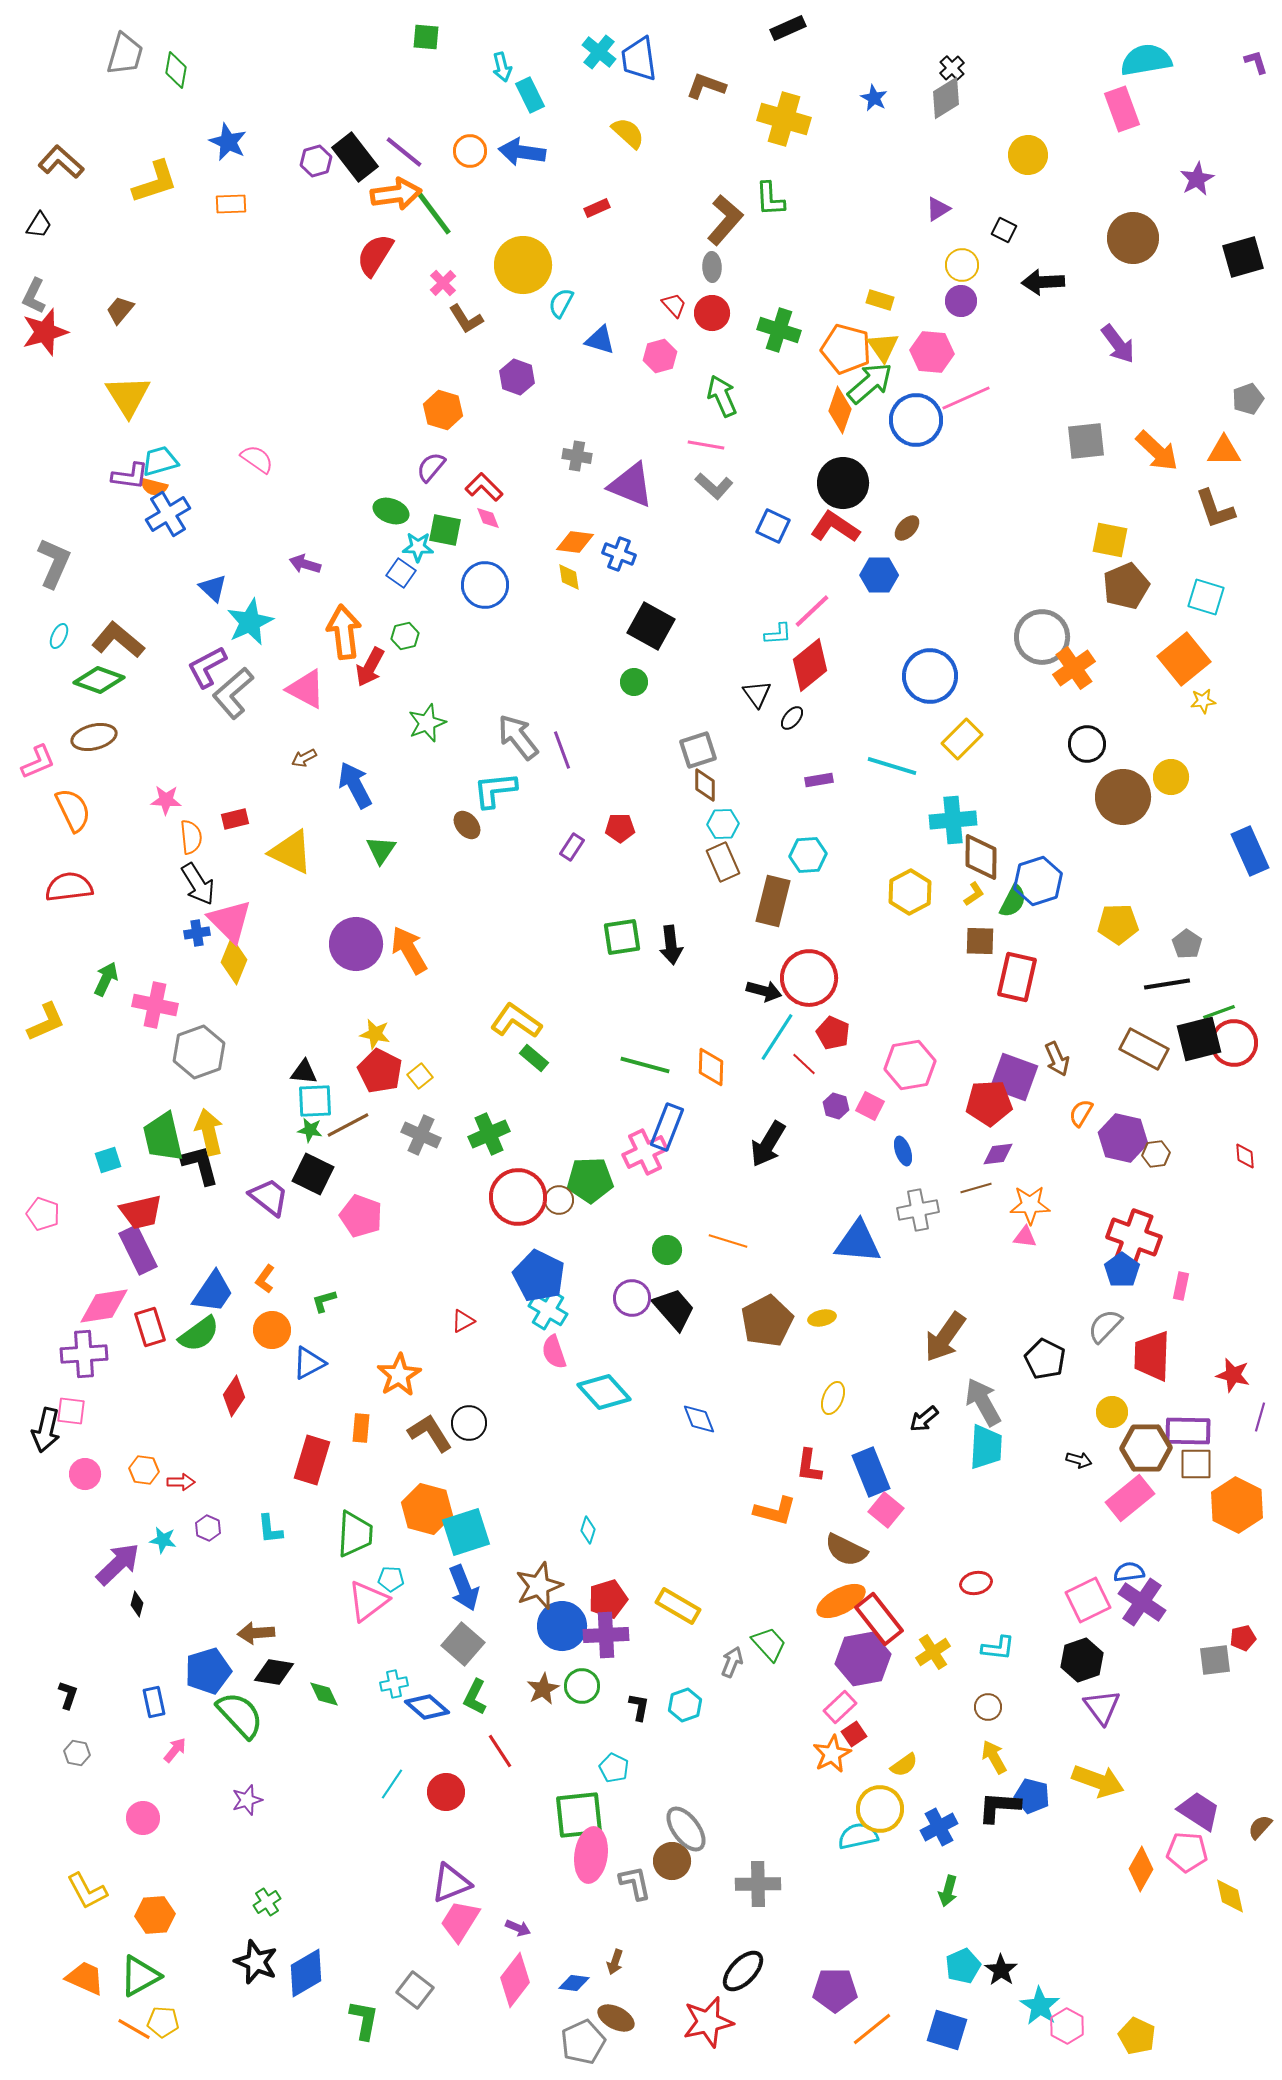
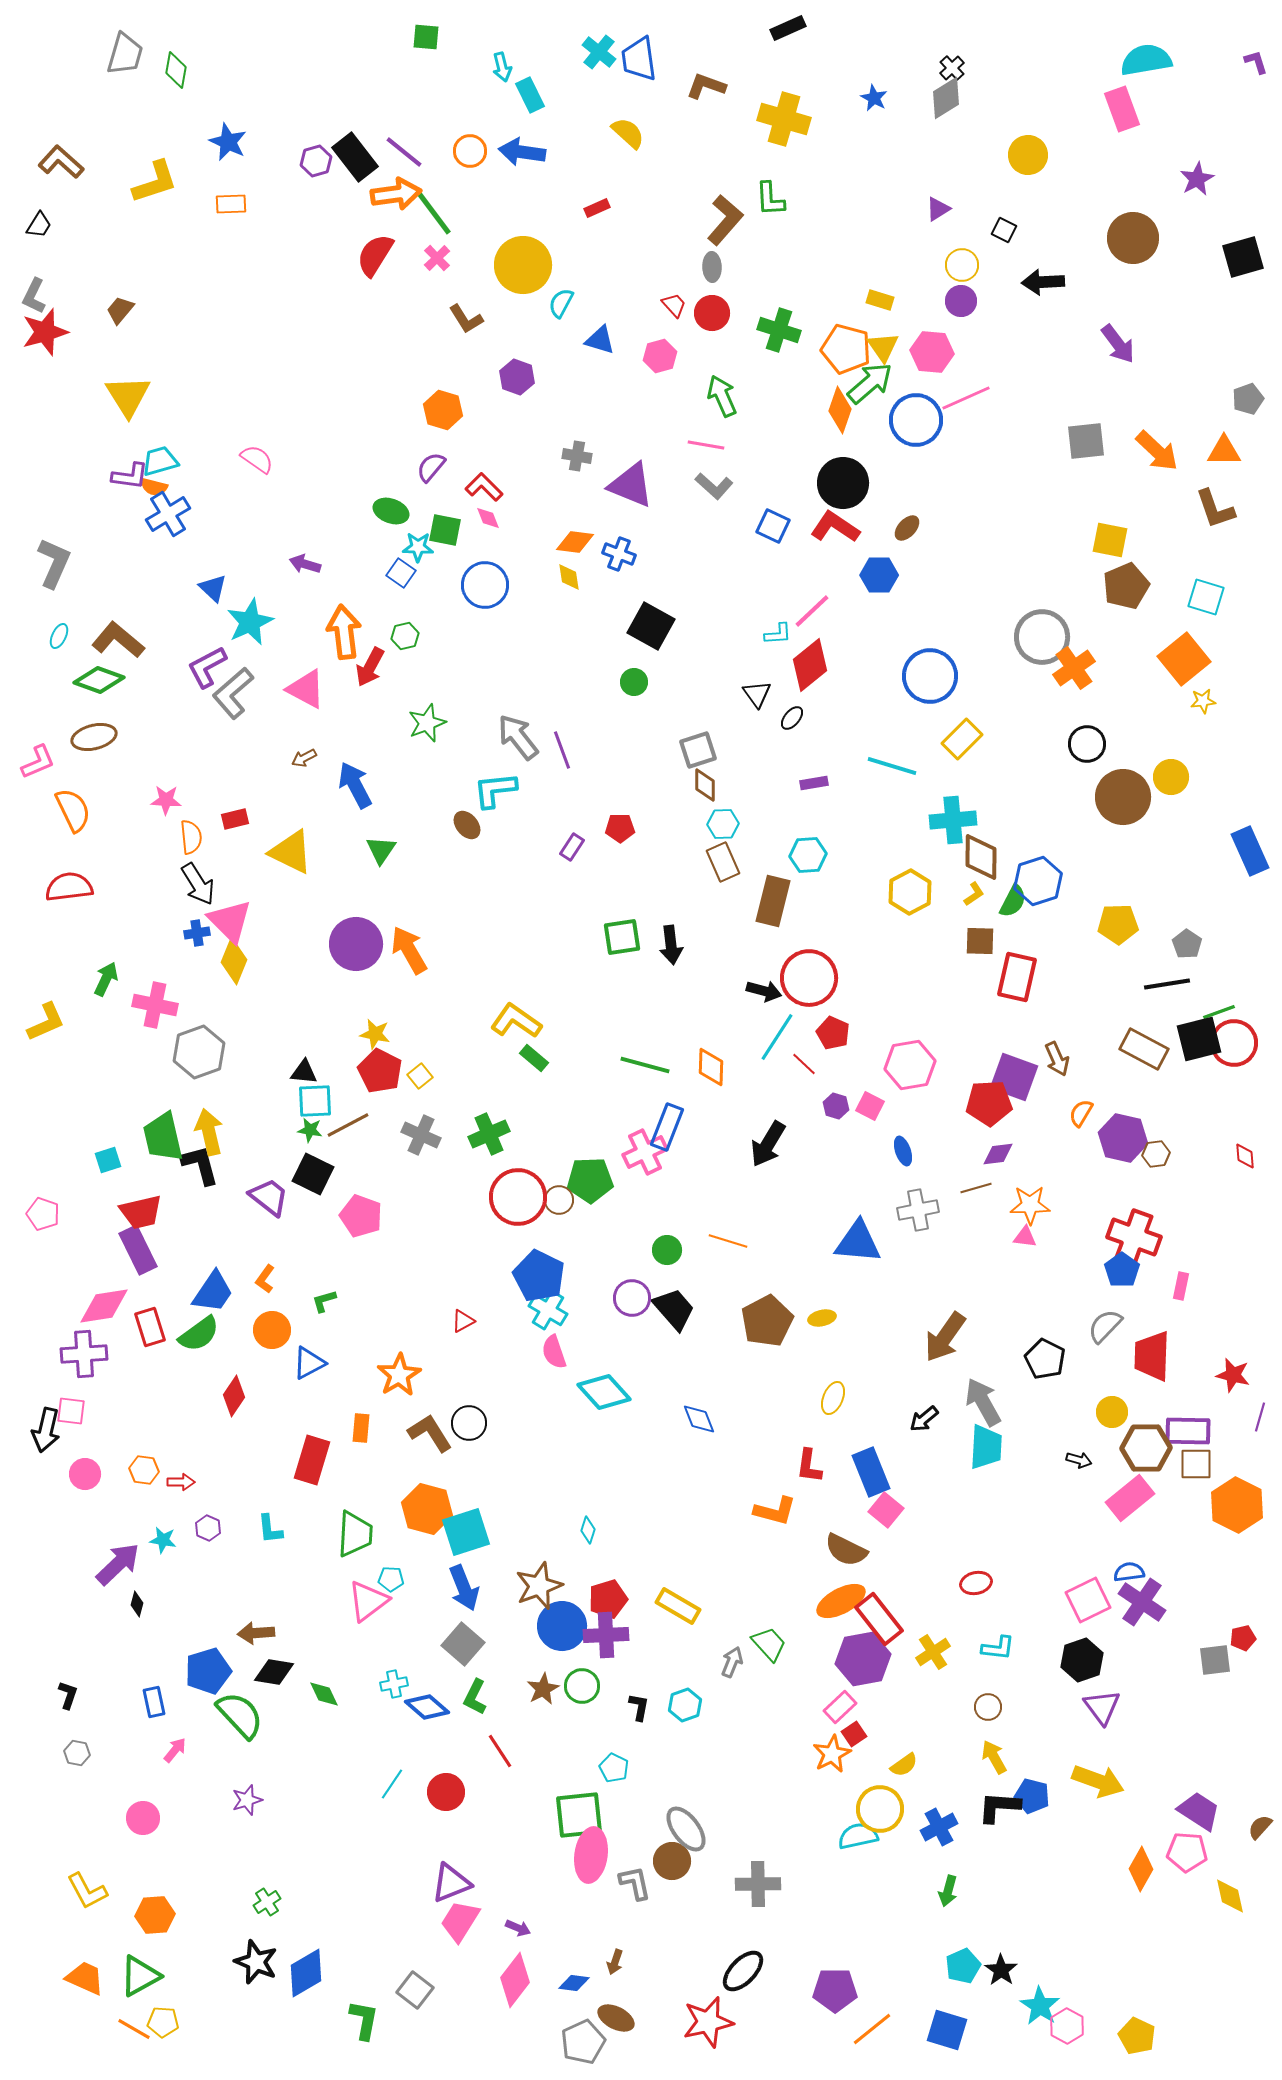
pink cross at (443, 283): moved 6 px left, 25 px up
purple rectangle at (819, 780): moved 5 px left, 3 px down
